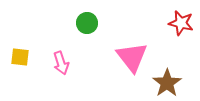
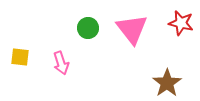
green circle: moved 1 px right, 5 px down
pink triangle: moved 28 px up
